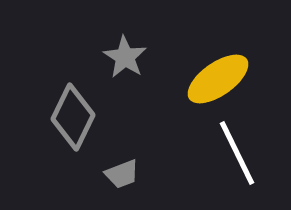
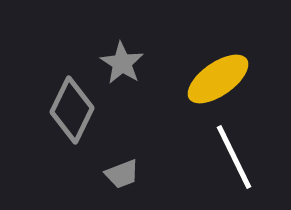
gray star: moved 3 px left, 6 px down
gray diamond: moved 1 px left, 7 px up
white line: moved 3 px left, 4 px down
